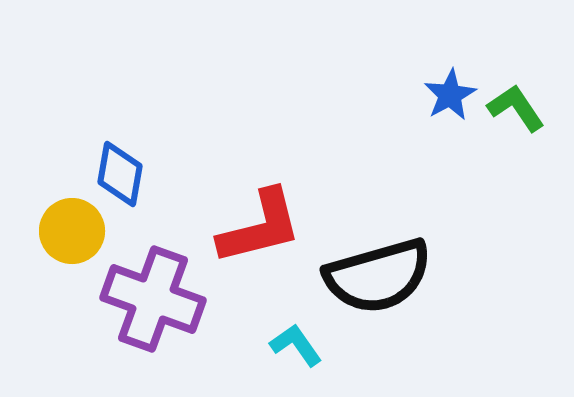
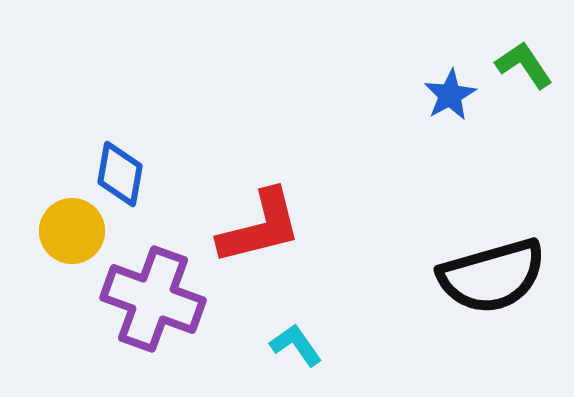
green L-shape: moved 8 px right, 43 px up
black semicircle: moved 114 px right
